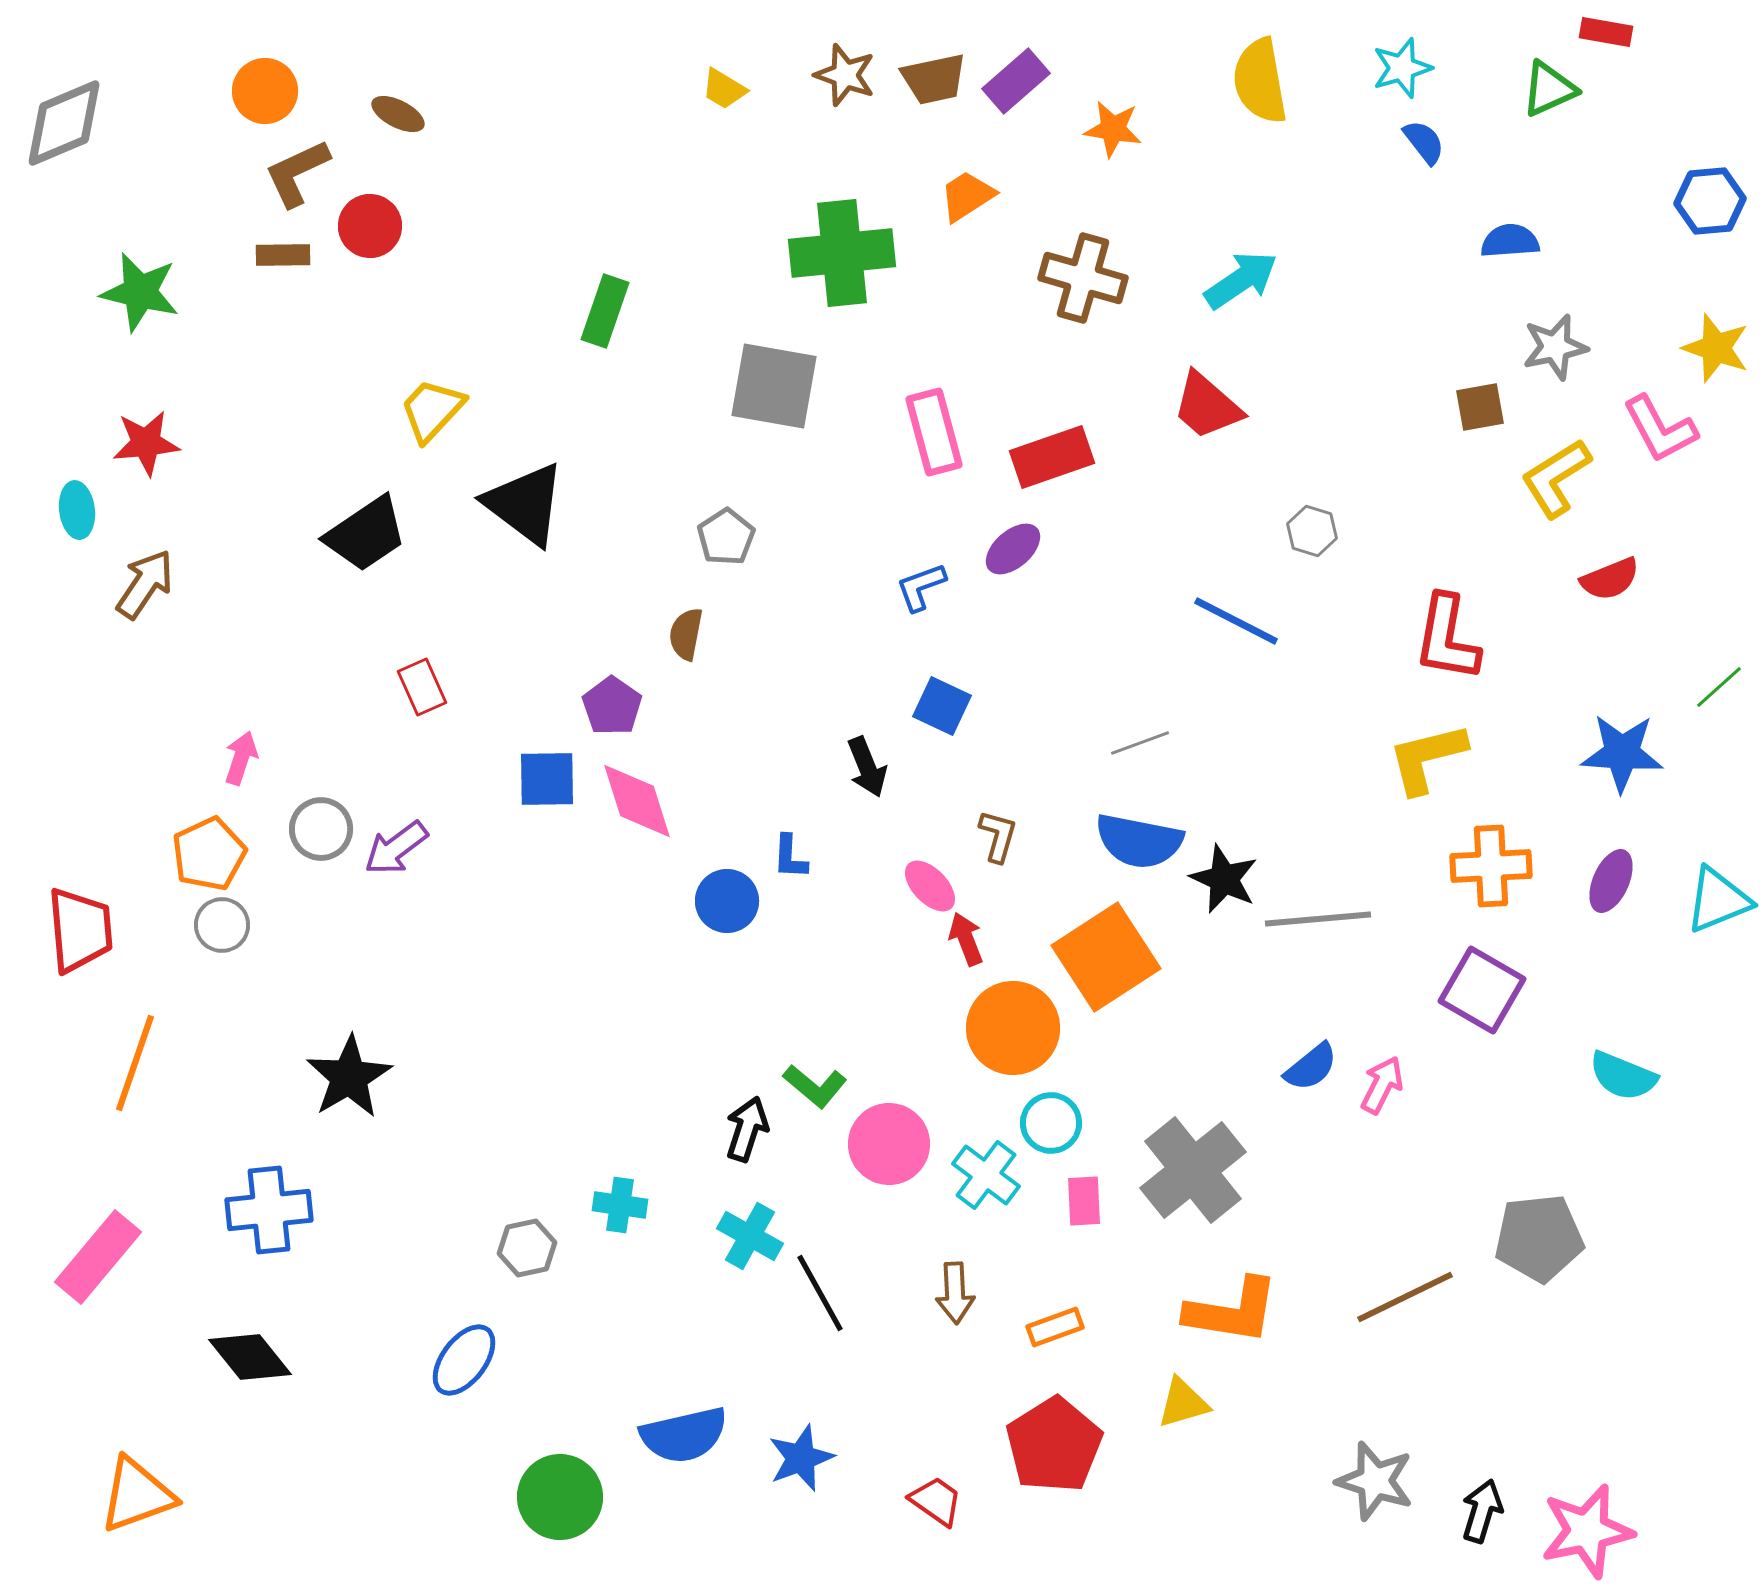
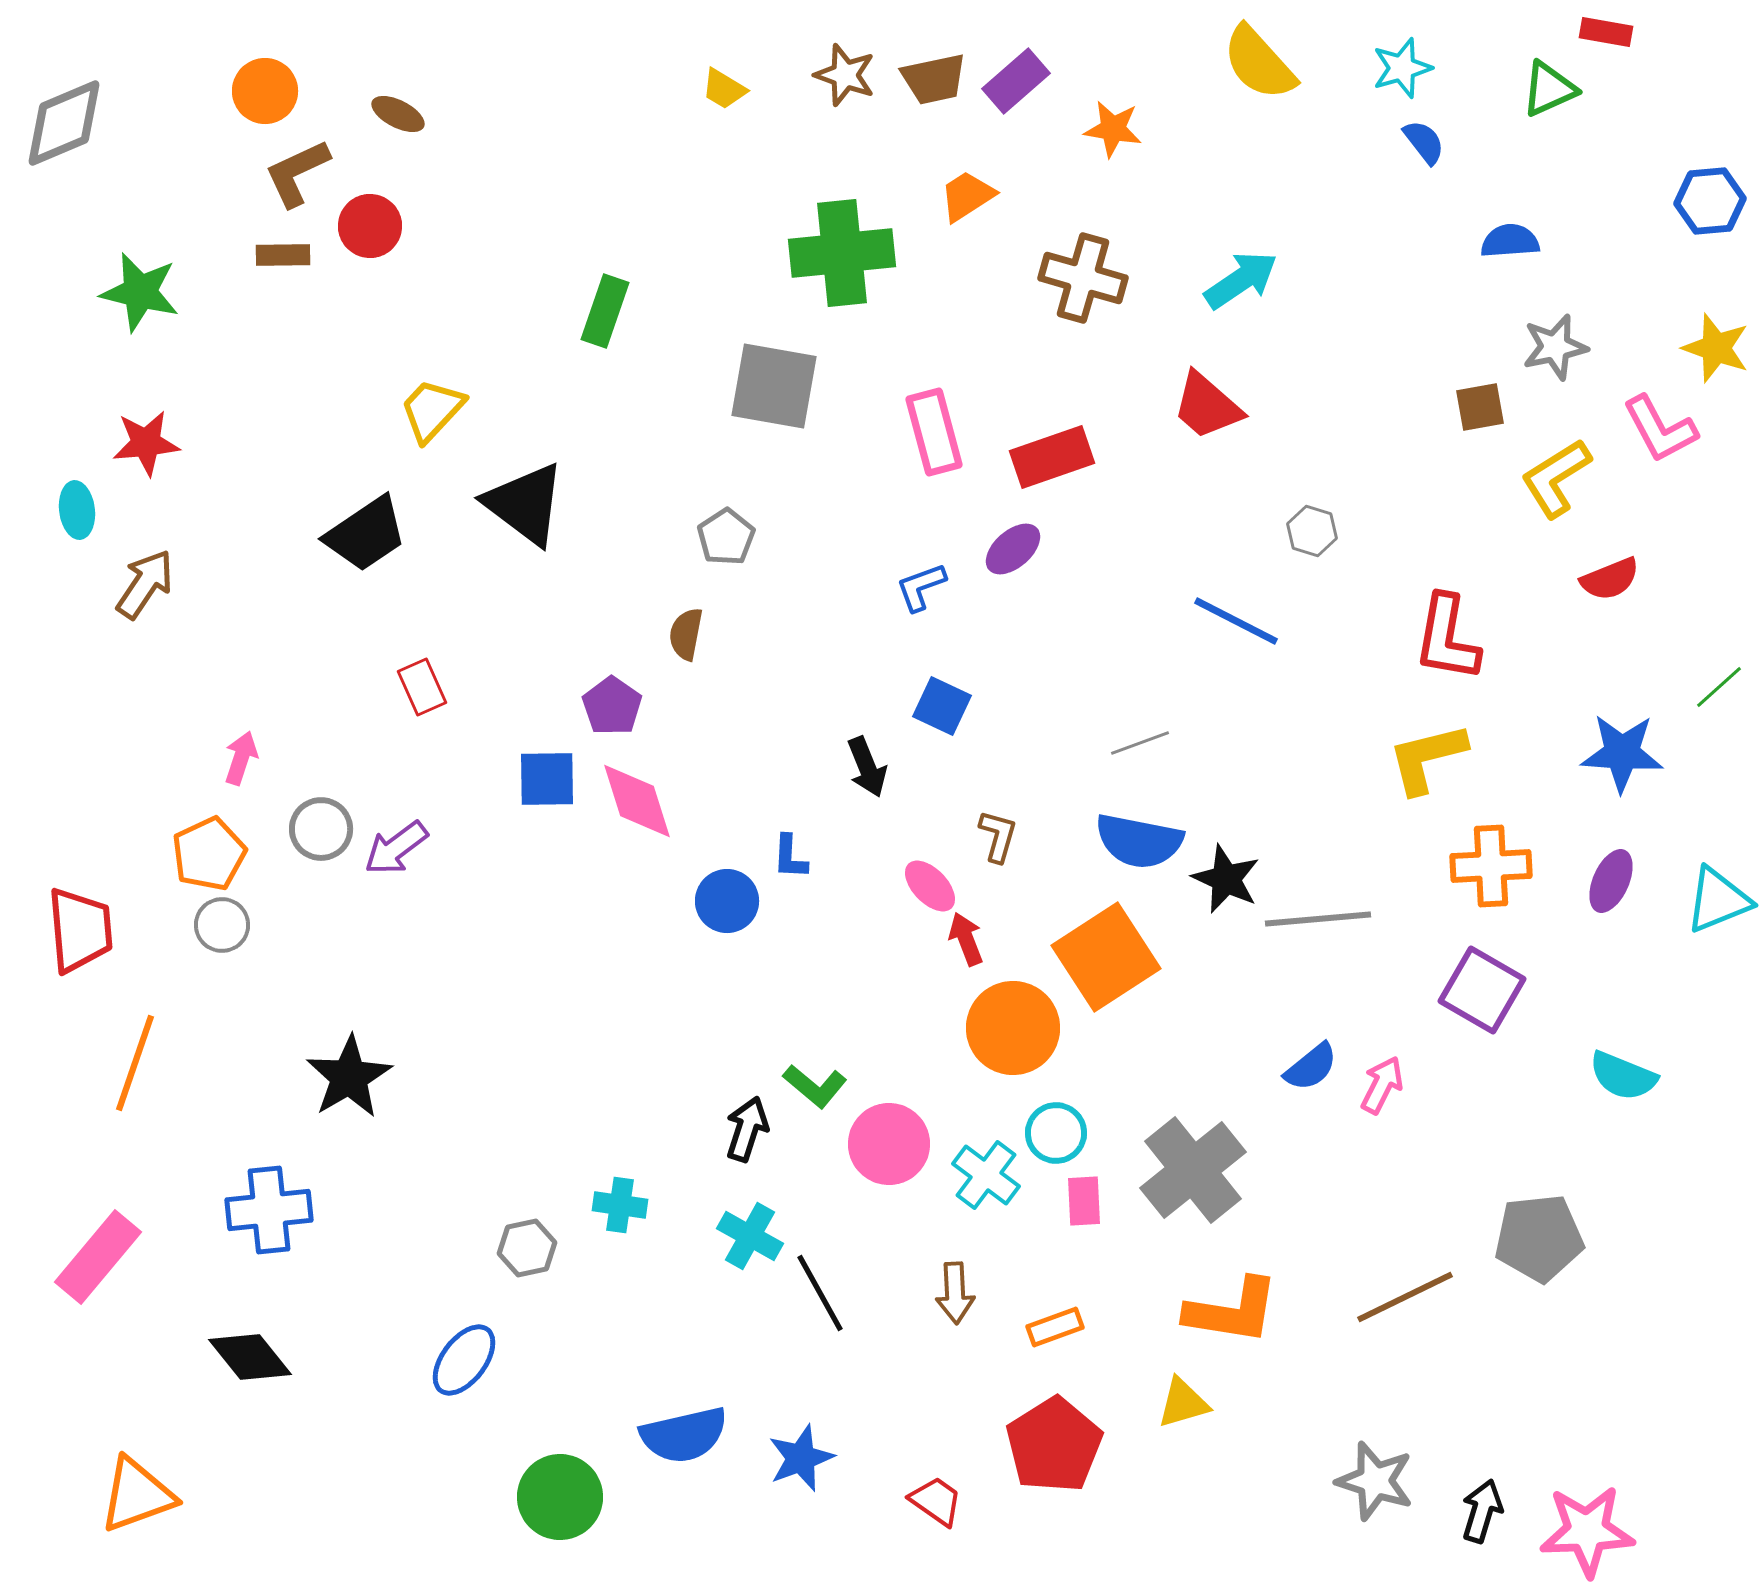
yellow semicircle at (1260, 81): moved 1 px left, 18 px up; rotated 32 degrees counterclockwise
black star at (1224, 879): moved 2 px right
cyan circle at (1051, 1123): moved 5 px right, 10 px down
pink star at (1587, 1531): rotated 10 degrees clockwise
